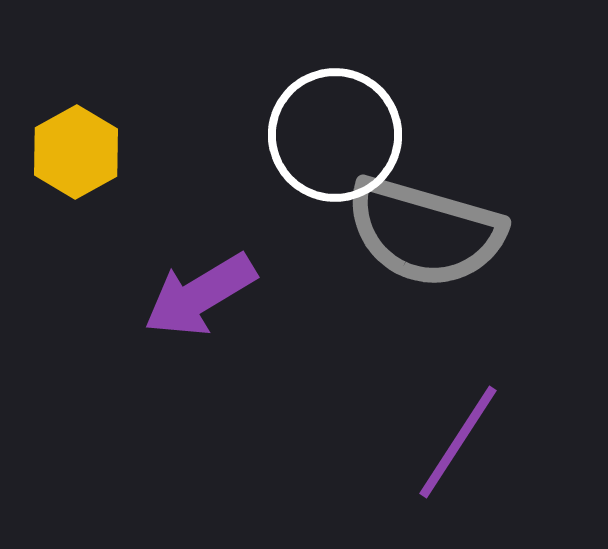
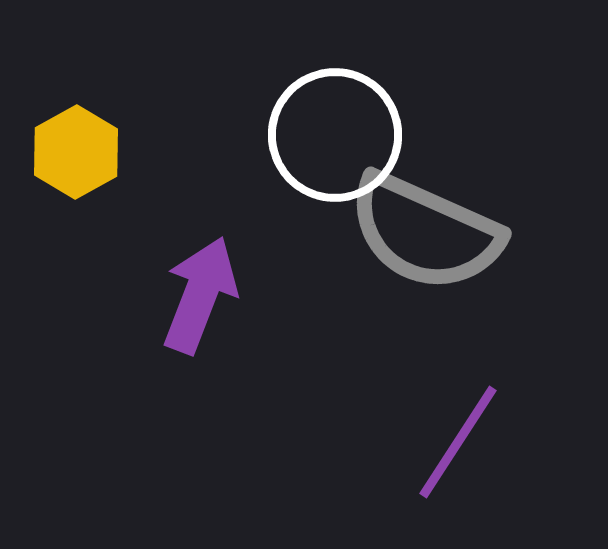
gray semicircle: rotated 8 degrees clockwise
purple arrow: rotated 142 degrees clockwise
